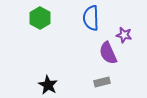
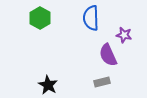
purple semicircle: moved 2 px down
